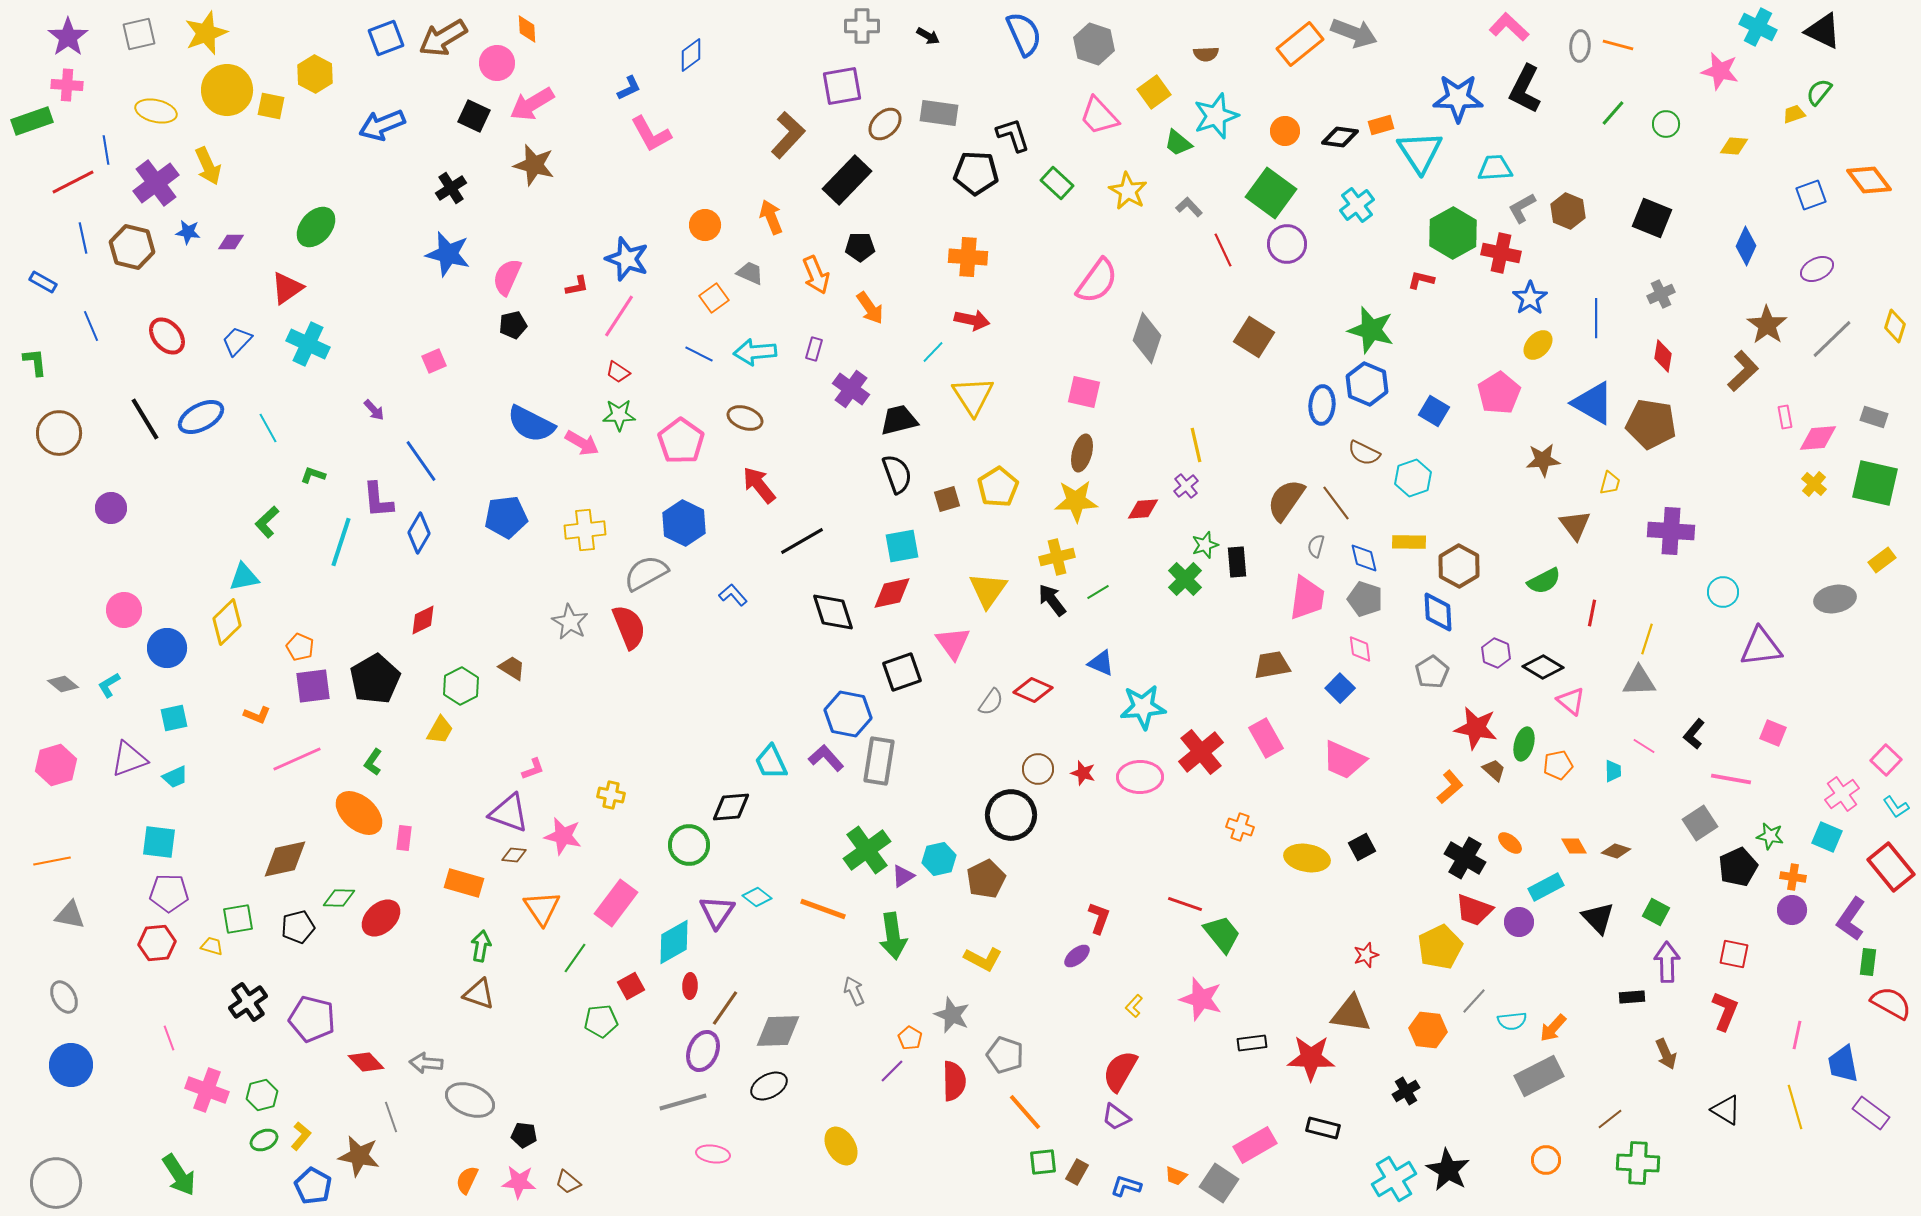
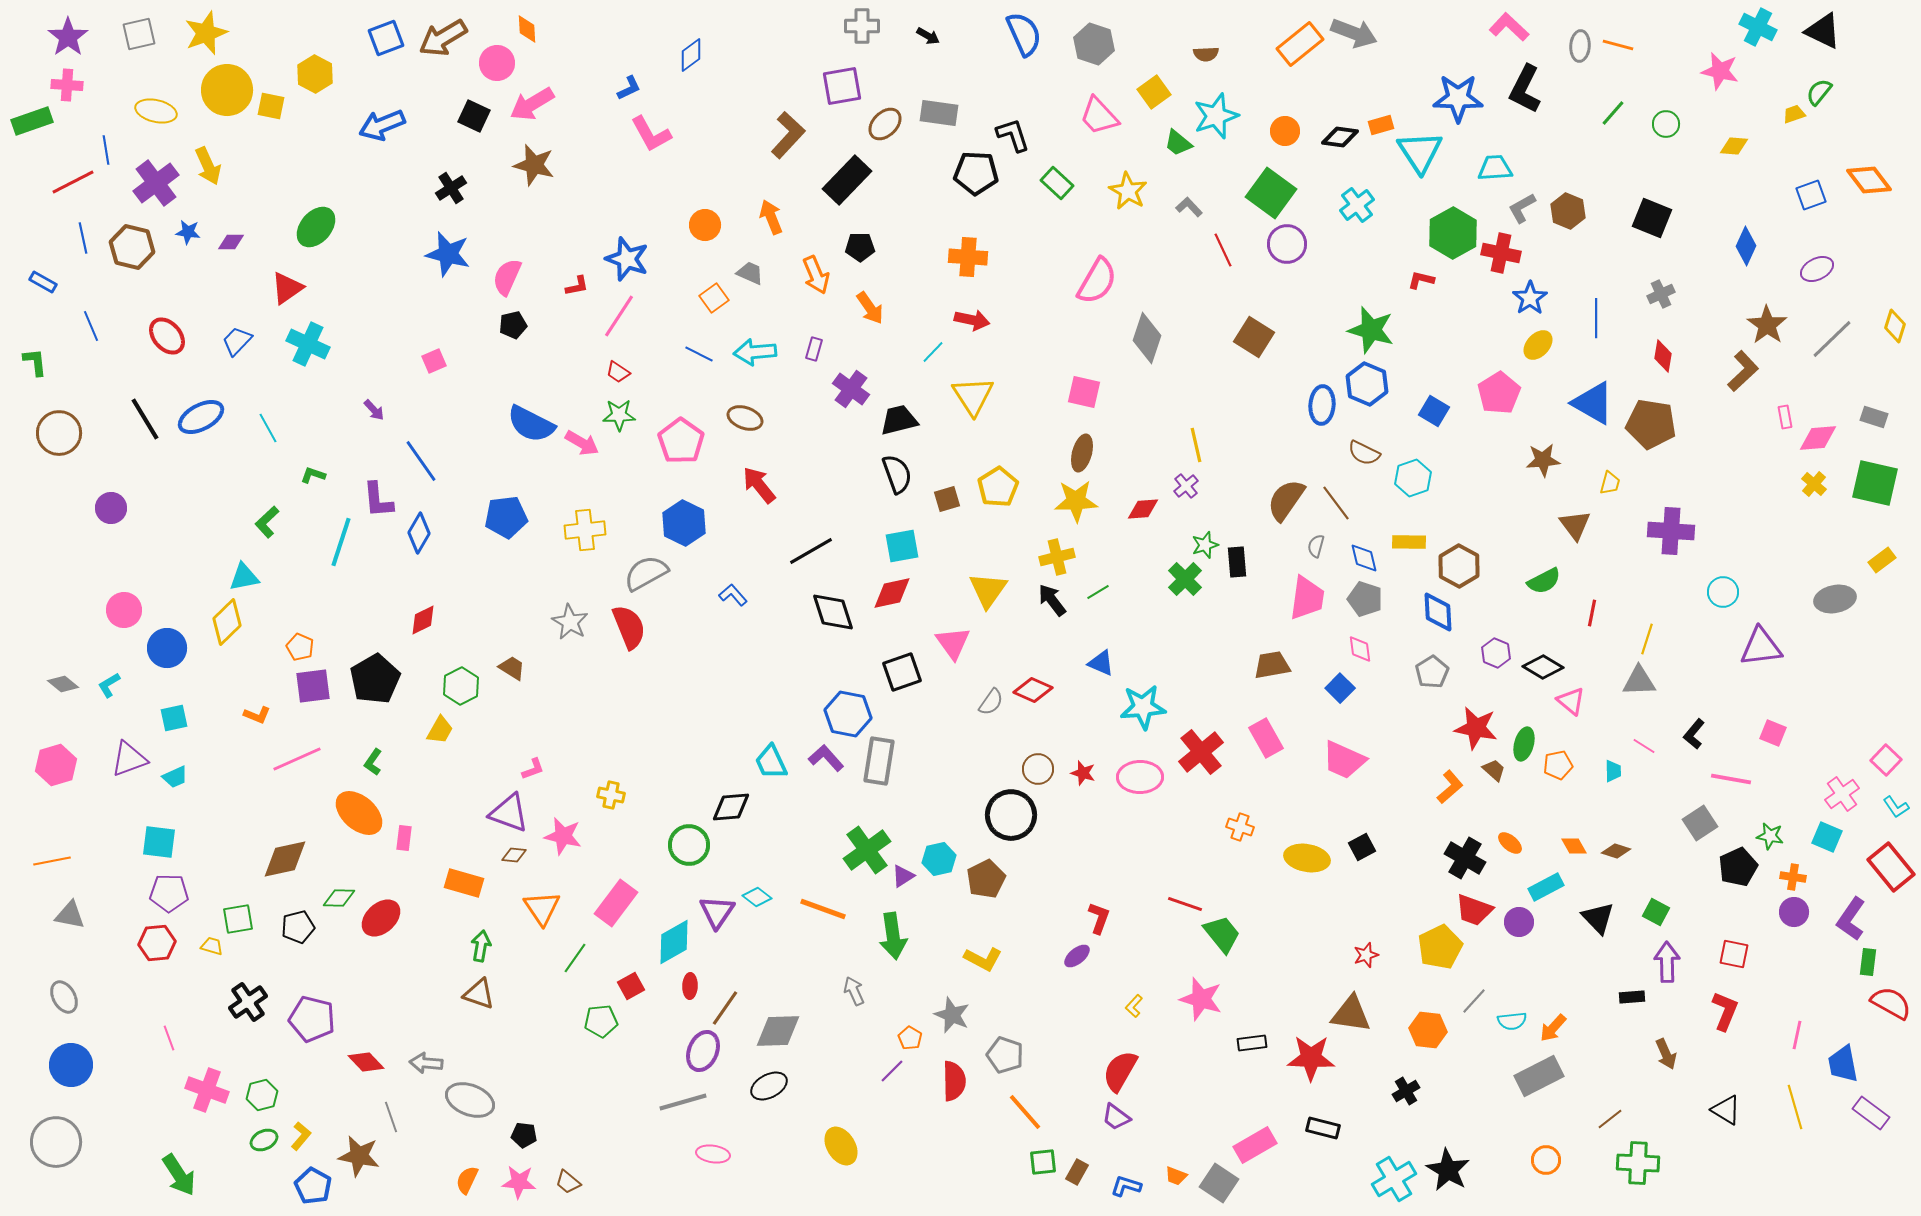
pink semicircle at (1097, 281): rotated 6 degrees counterclockwise
black line at (802, 541): moved 9 px right, 10 px down
purple circle at (1792, 910): moved 2 px right, 2 px down
gray circle at (56, 1183): moved 41 px up
